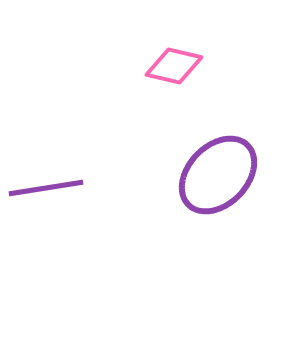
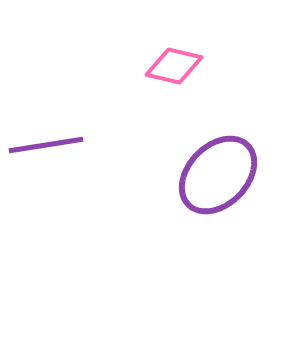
purple line: moved 43 px up
